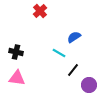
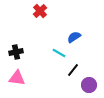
black cross: rotated 24 degrees counterclockwise
